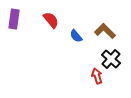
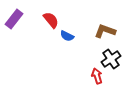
purple rectangle: rotated 30 degrees clockwise
brown L-shape: rotated 25 degrees counterclockwise
blue semicircle: moved 9 px left; rotated 24 degrees counterclockwise
black cross: rotated 12 degrees clockwise
